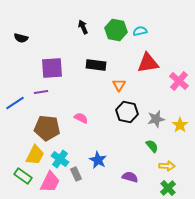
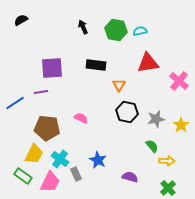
black semicircle: moved 18 px up; rotated 136 degrees clockwise
yellow star: moved 1 px right
yellow trapezoid: moved 1 px left, 1 px up
yellow arrow: moved 5 px up
